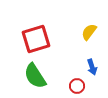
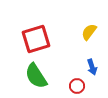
green semicircle: moved 1 px right
